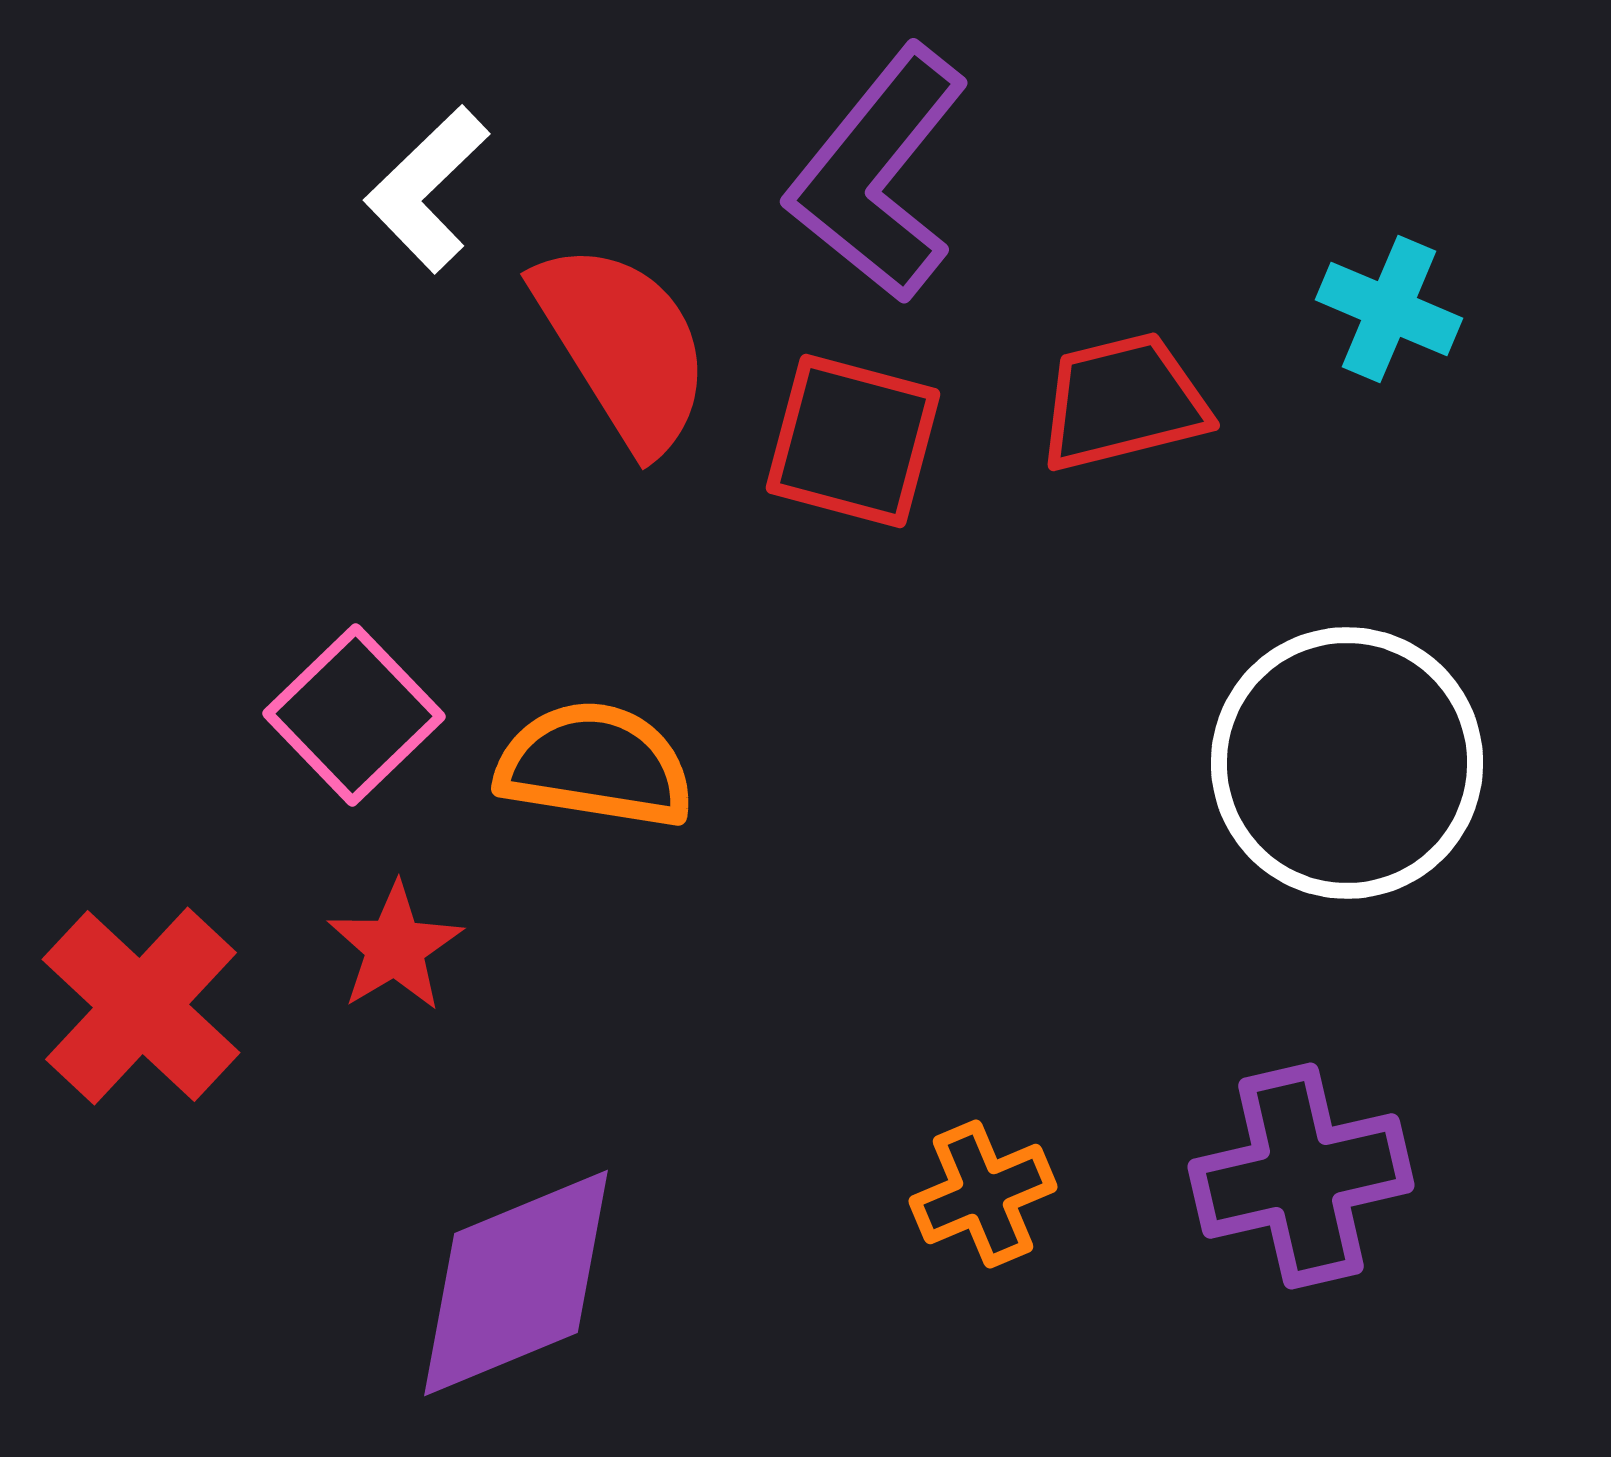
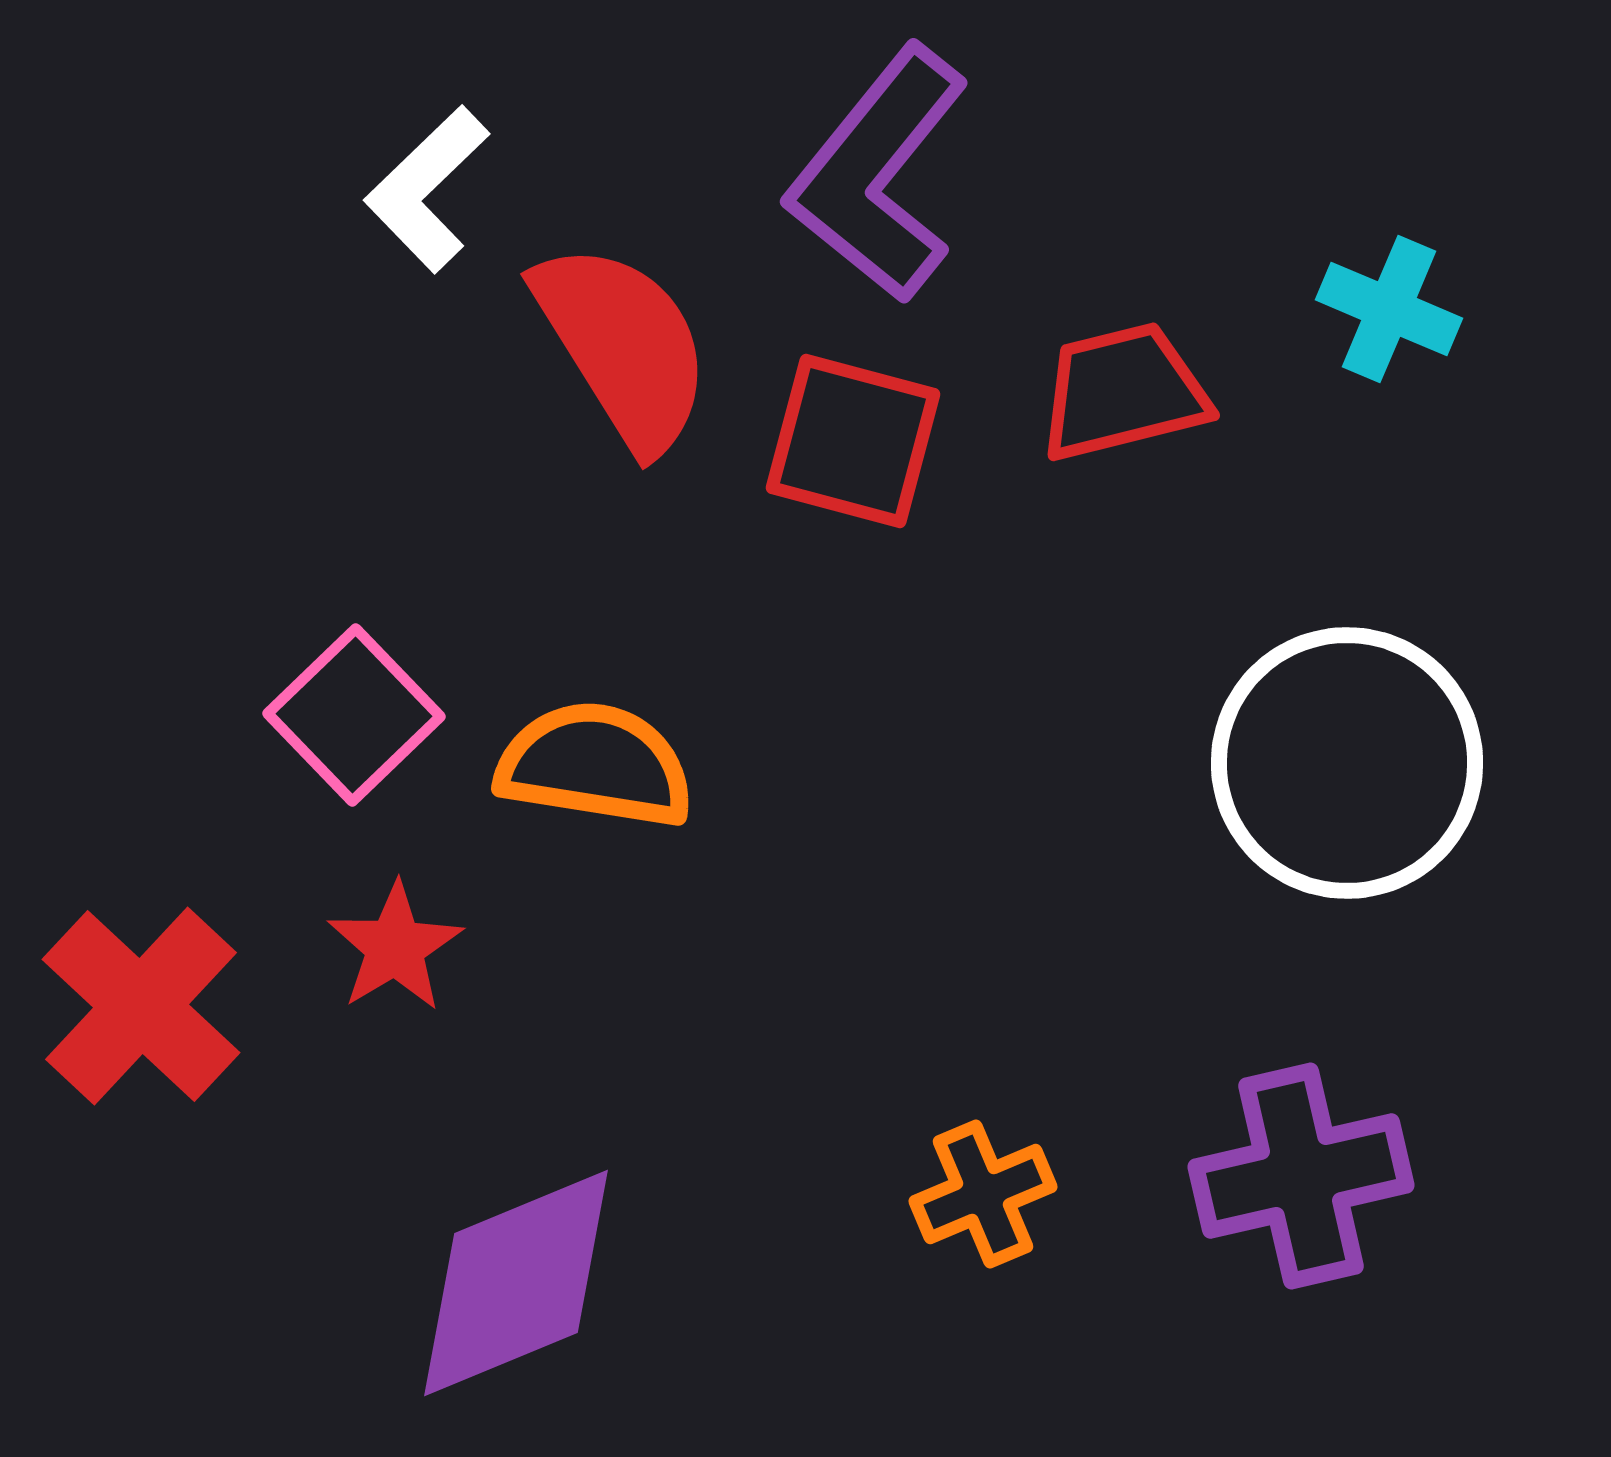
red trapezoid: moved 10 px up
